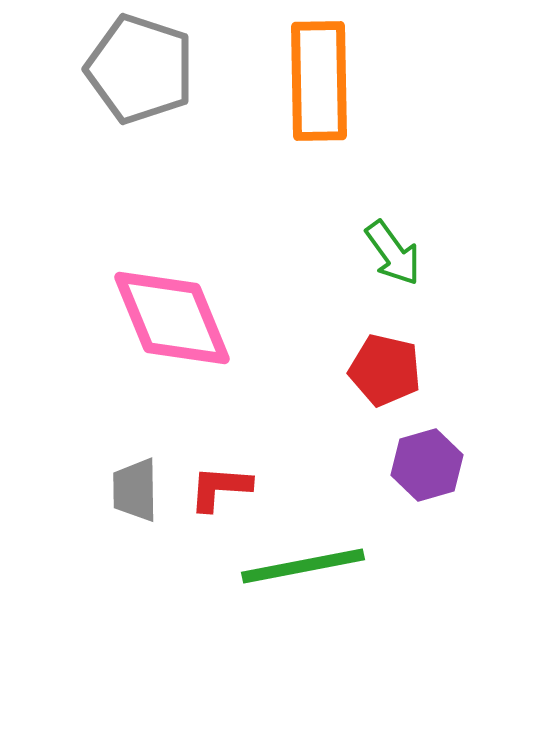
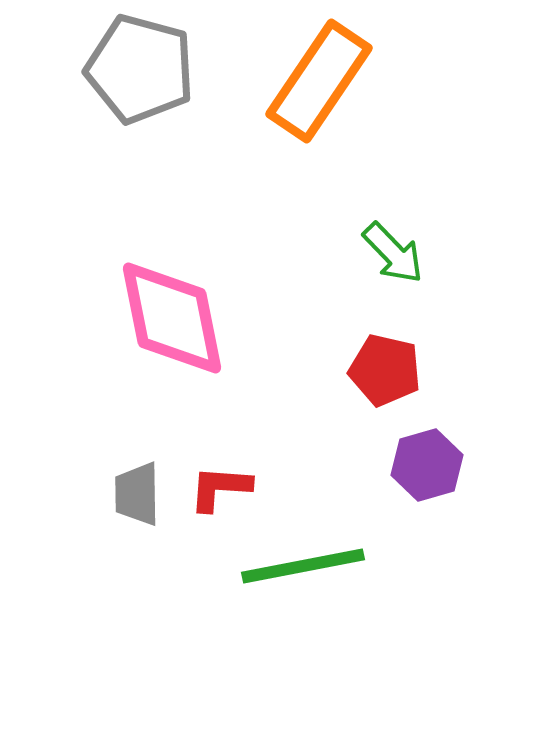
gray pentagon: rotated 3 degrees counterclockwise
orange rectangle: rotated 35 degrees clockwise
green arrow: rotated 8 degrees counterclockwise
pink diamond: rotated 11 degrees clockwise
gray trapezoid: moved 2 px right, 4 px down
